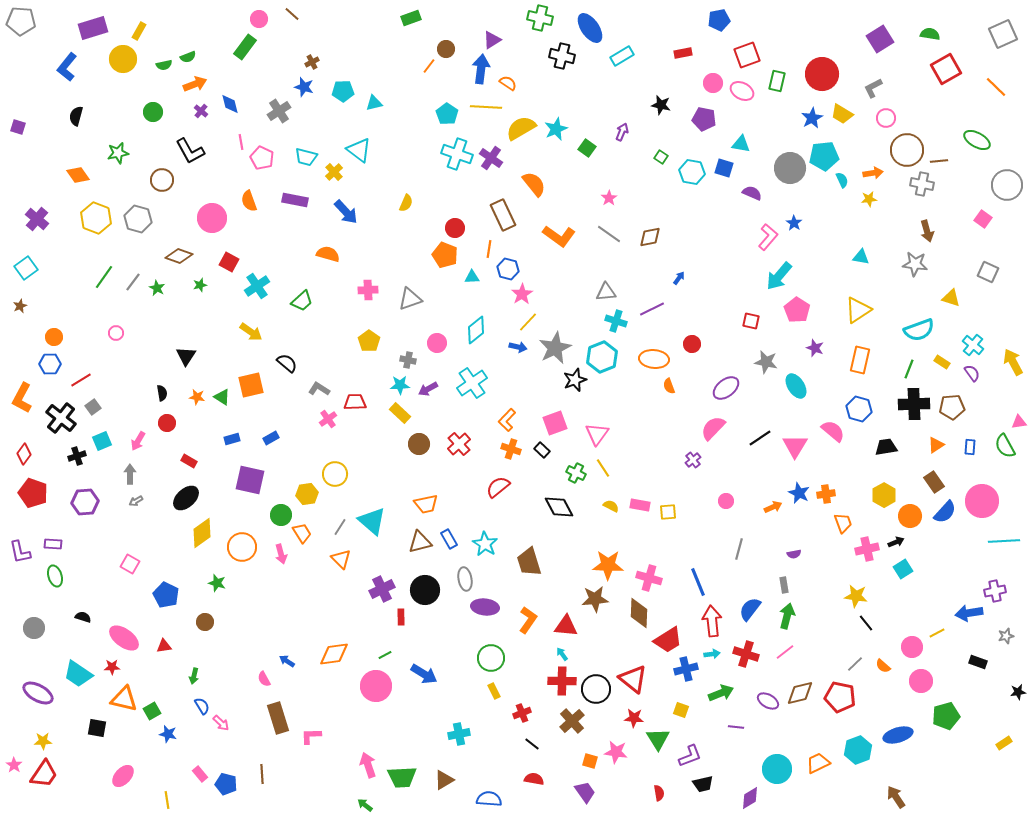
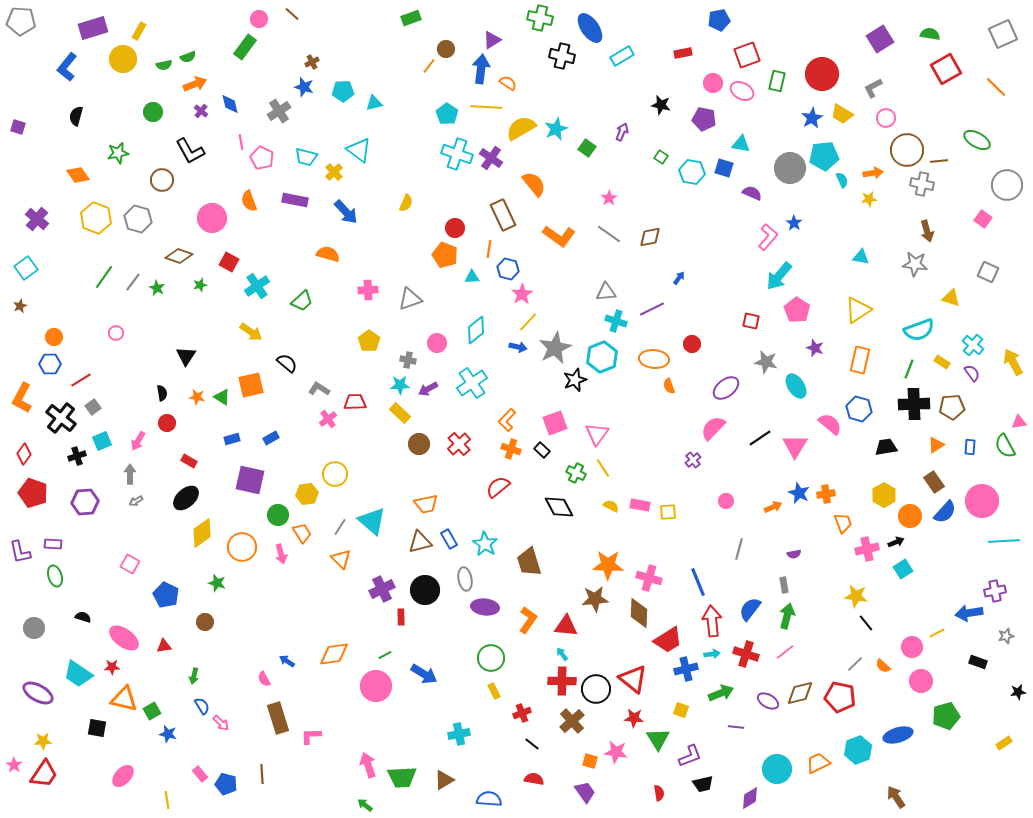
pink semicircle at (833, 431): moved 3 px left, 7 px up
green circle at (281, 515): moved 3 px left
